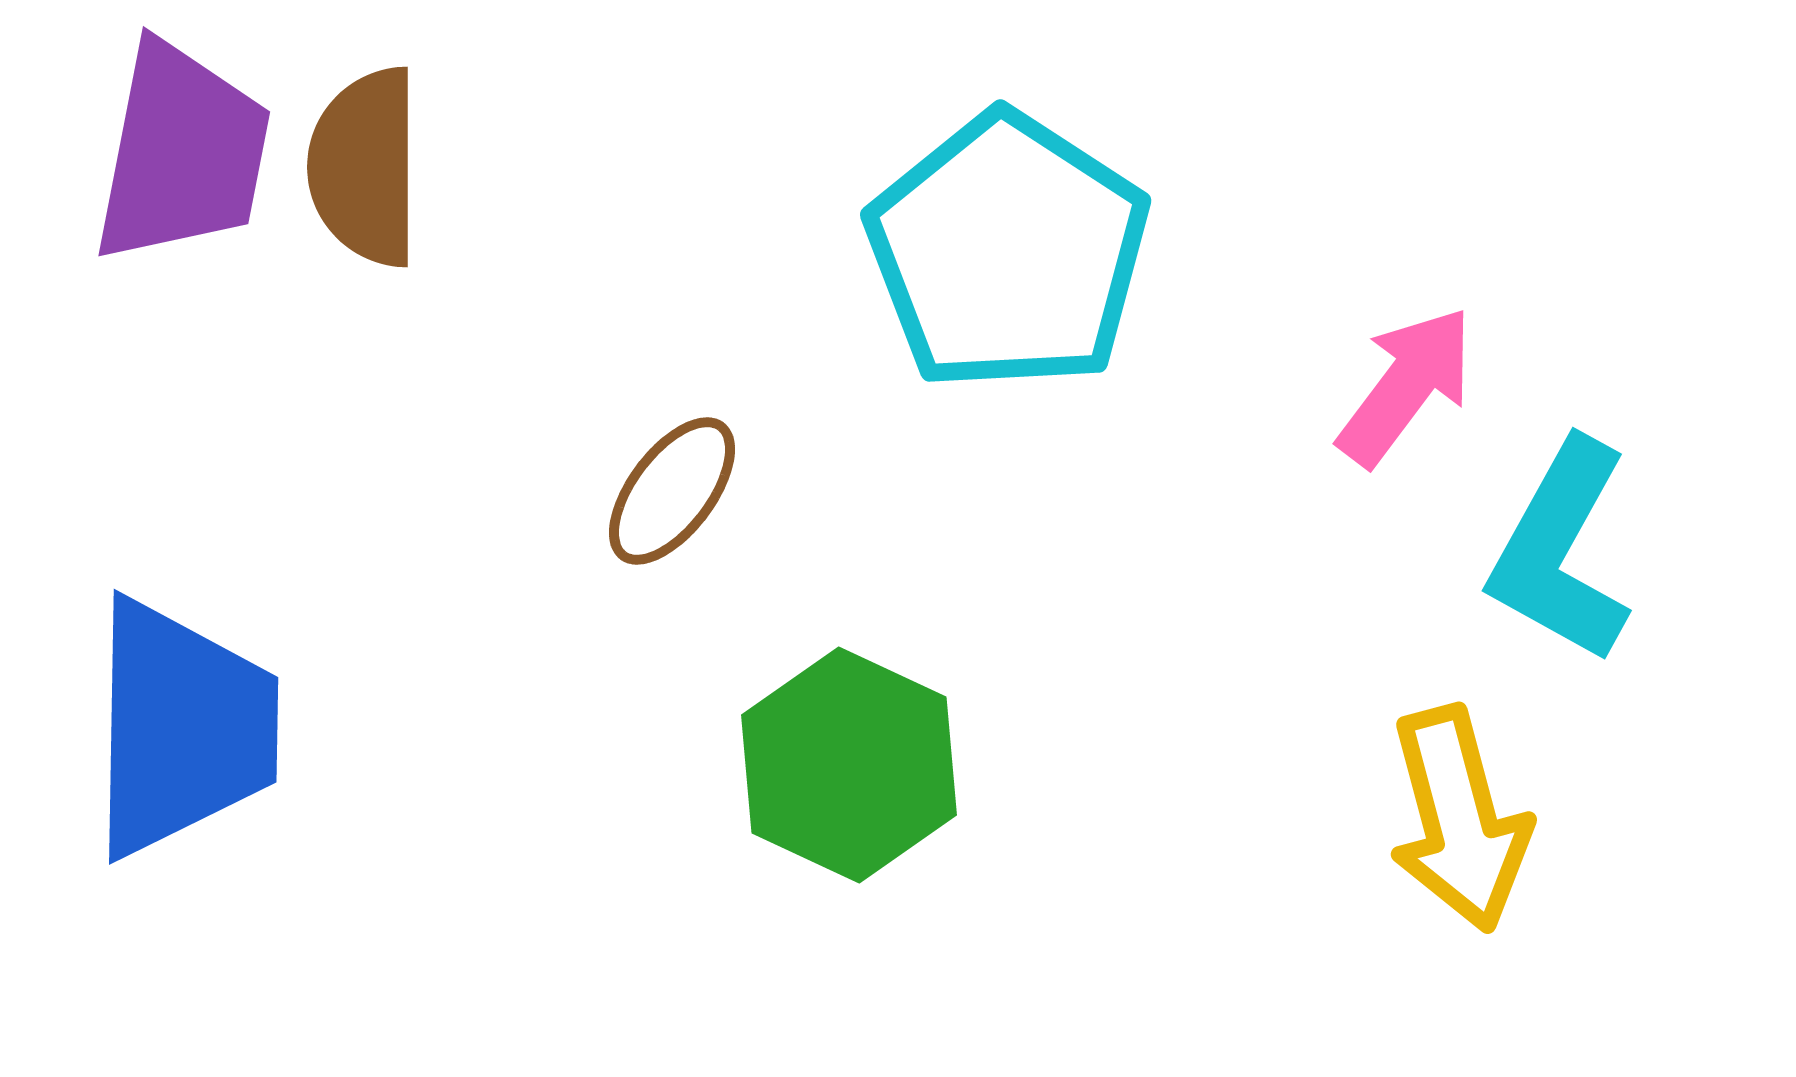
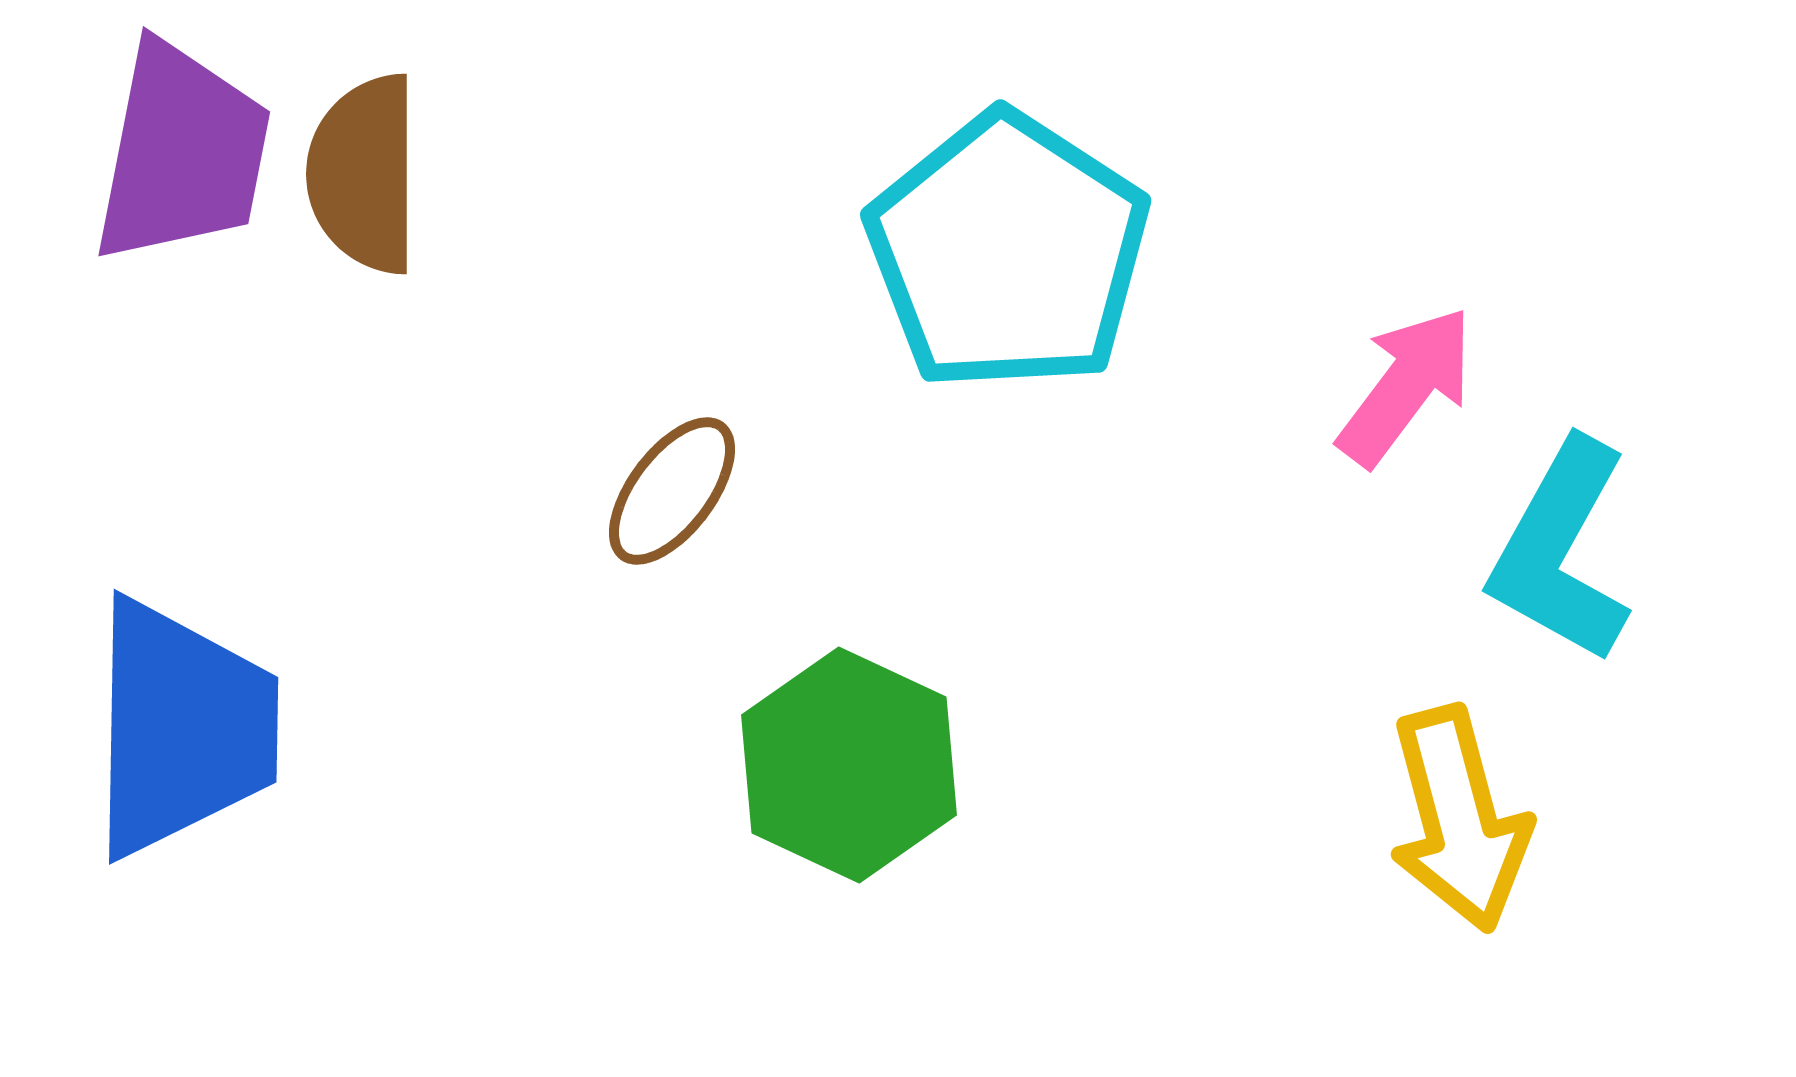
brown semicircle: moved 1 px left, 7 px down
